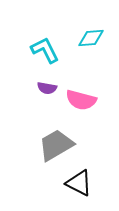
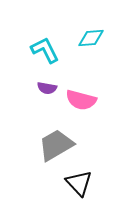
black triangle: rotated 20 degrees clockwise
